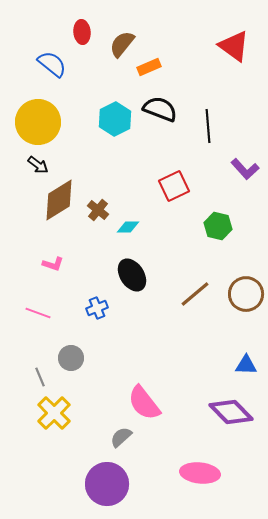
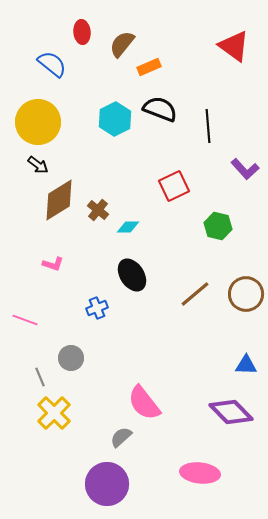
pink line: moved 13 px left, 7 px down
